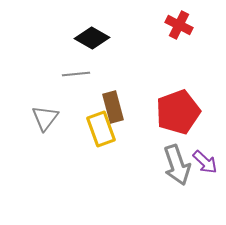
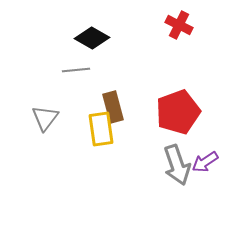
gray line: moved 4 px up
yellow rectangle: rotated 12 degrees clockwise
purple arrow: rotated 104 degrees clockwise
